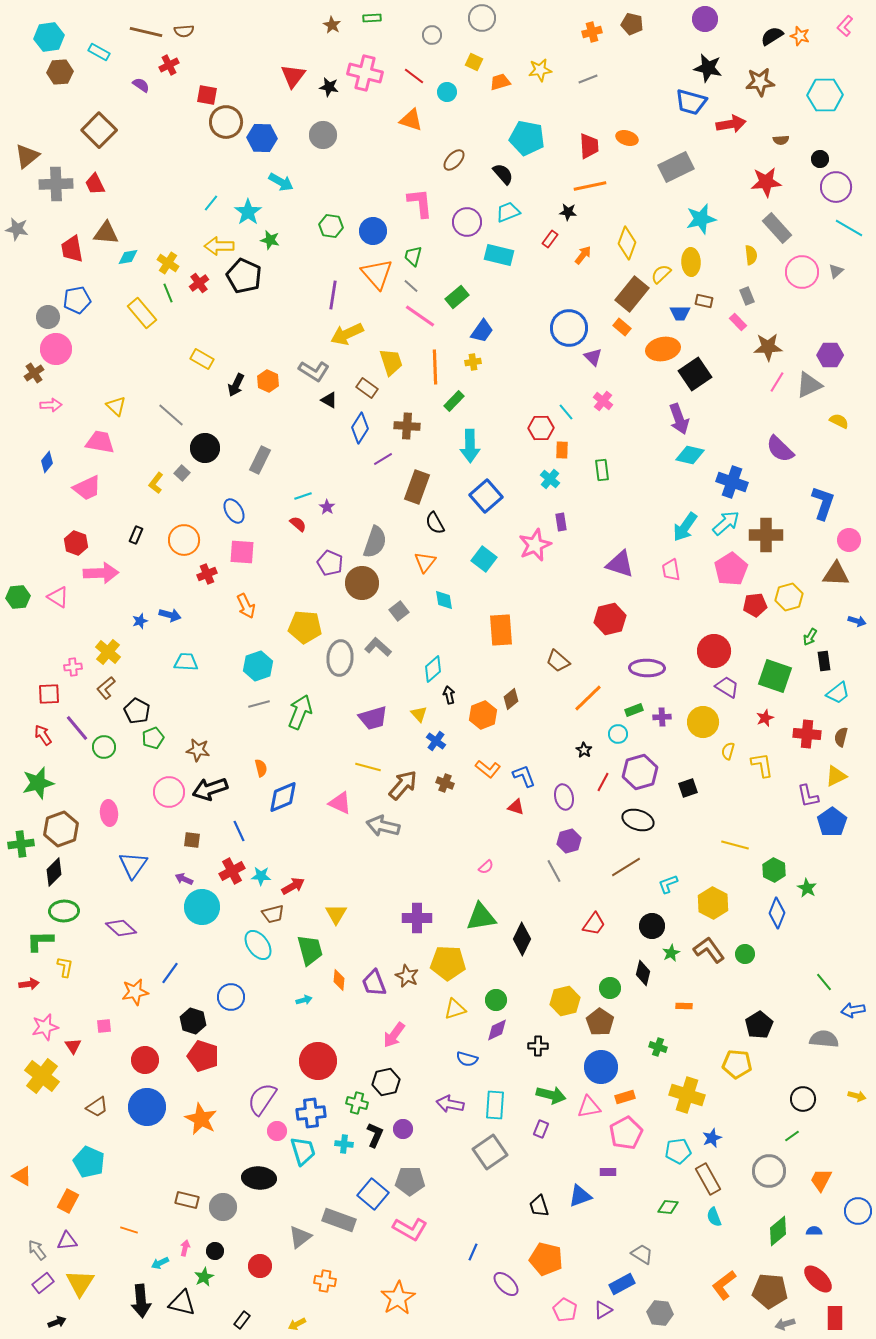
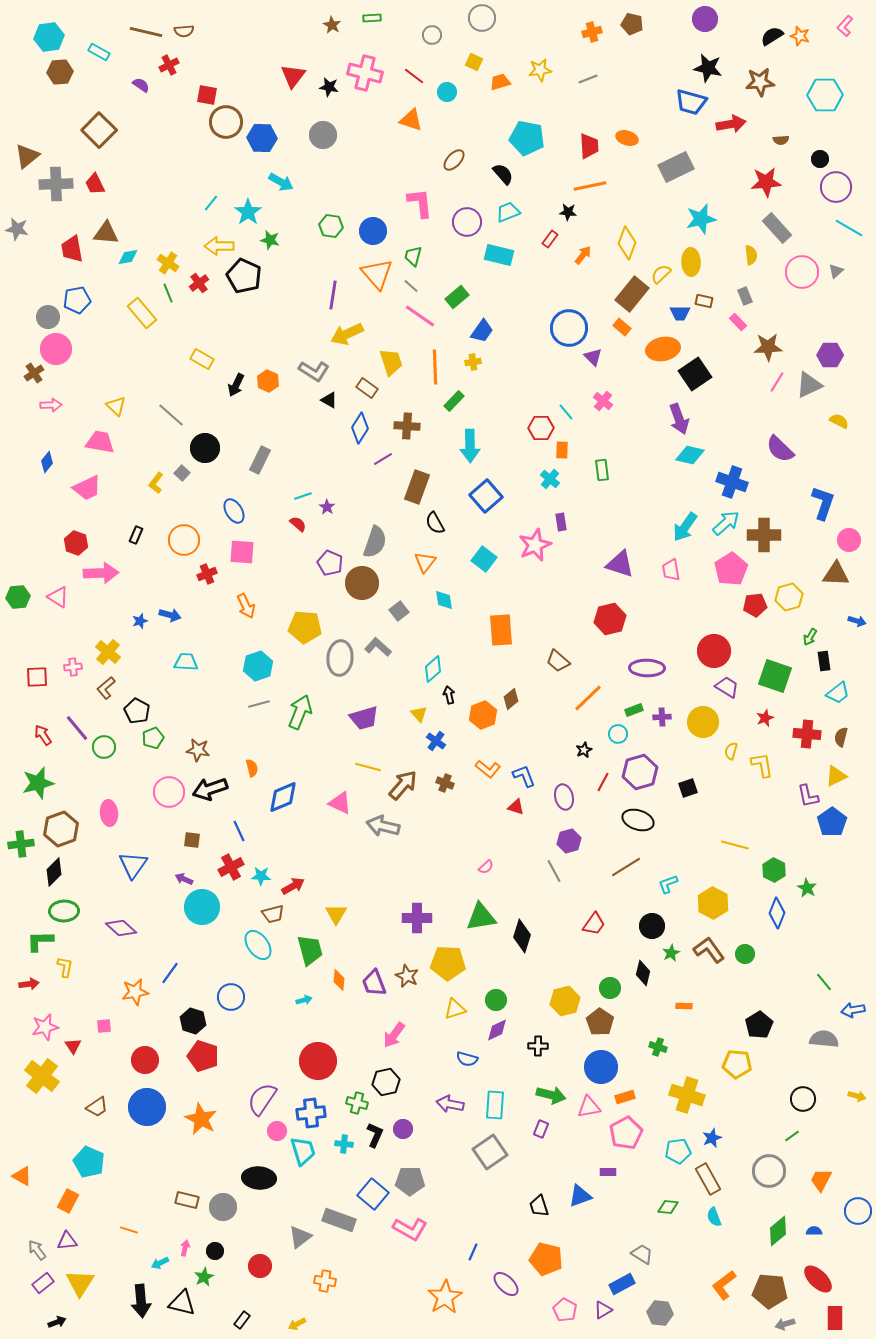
gray rectangle at (747, 296): moved 2 px left
brown cross at (766, 535): moved 2 px left
red square at (49, 694): moved 12 px left, 17 px up
purple trapezoid at (373, 718): moved 9 px left
black star at (584, 750): rotated 14 degrees clockwise
yellow semicircle at (728, 751): moved 3 px right
orange semicircle at (261, 768): moved 9 px left
red cross at (232, 871): moved 1 px left, 4 px up
black diamond at (522, 939): moved 3 px up; rotated 8 degrees counterclockwise
orange star at (398, 1298): moved 47 px right, 1 px up
